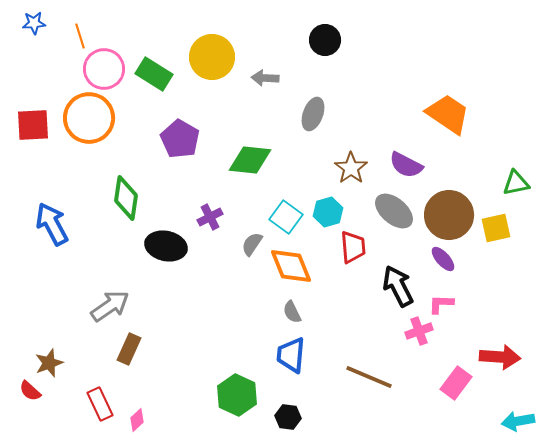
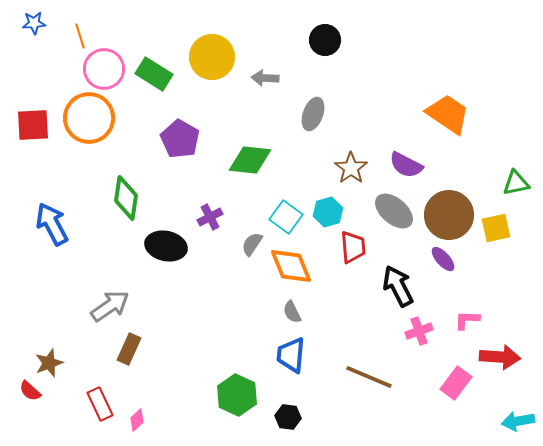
pink L-shape at (441, 304): moved 26 px right, 16 px down
